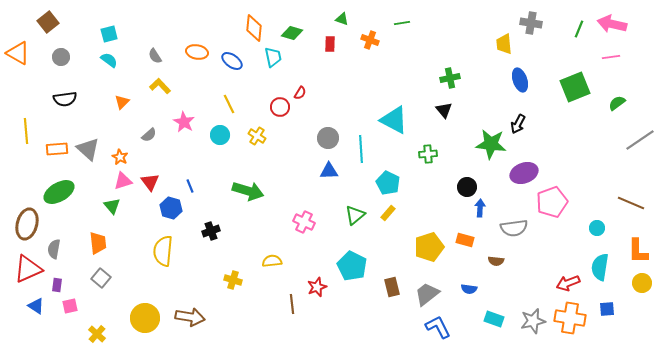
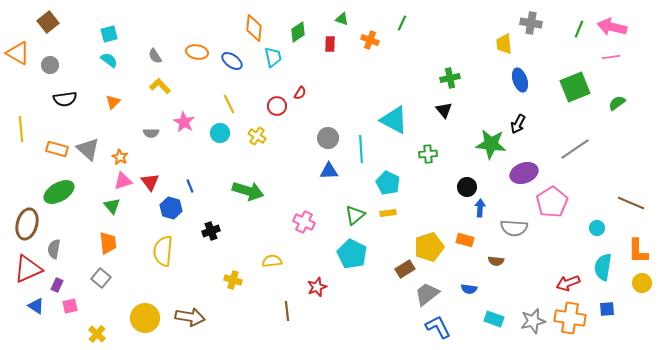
green line at (402, 23): rotated 56 degrees counterclockwise
pink arrow at (612, 24): moved 3 px down
green diamond at (292, 33): moved 6 px right, 1 px up; rotated 50 degrees counterclockwise
gray circle at (61, 57): moved 11 px left, 8 px down
orange triangle at (122, 102): moved 9 px left
red circle at (280, 107): moved 3 px left, 1 px up
yellow line at (26, 131): moved 5 px left, 2 px up
gray semicircle at (149, 135): moved 2 px right, 2 px up; rotated 42 degrees clockwise
cyan circle at (220, 135): moved 2 px up
gray line at (640, 140): moved 65 px left, 9 px down
orange rectangle at (57, 149): rotated 20 degrees clockwise
pink pentagon at (552, 202): rotated 12 degrees counterclockwise
yellow rectangle at (388, 213): rotated 42 degrees clockwise
gray semicircle at (514, 228): rotated 12 degrees clockwise
orange trapezoid at (98, 243): moved 10 px right
cyan pentagon at (352, 266): moved 12 px up
cyan semicircle at (600, 267): moved 3 px right
purple rectangle at (57, 285): rotated 16 degrees clockwise
brown rectangle at (392, 287): moved 13 px right, 18 px up; rotated 72 degrees clockwise
brown line at (292, 304): moved 5 px left, 7 px down
